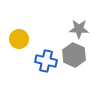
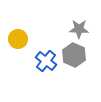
yellow circle: moved 1 px left
blue cross: rotated 25 degrees clockwise
